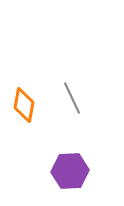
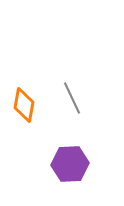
purple hexagon: moved 7 px up
